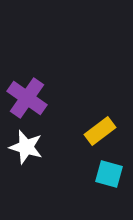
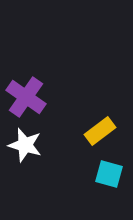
purple cross: moved 1 px left, 1 px up
white star: moved 1 px left, 2 px up
